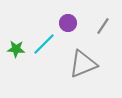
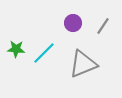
purple circle: moved 5 px right
cyan line: moved 9 px down
